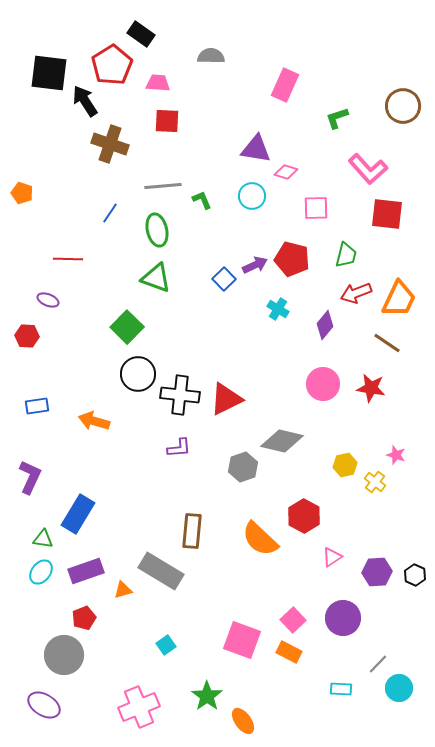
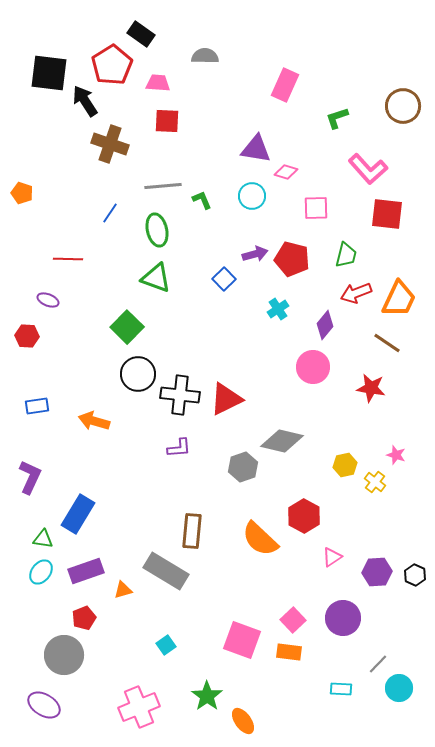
gray semicircle at (211, 56): moved 6 px left
purple arrow at (255, 265): moved 11 px up; rotated 10 degrees clockwise
cyan cross at (278, 309): rotated 25 degrees clockwise
pink circle at (323, 384): moved 10 px left, 17 px up
gray rectangle at (161, 571): moved 5 px right
orange rectangle at (289, 652): rotated 20 degrees counterclockwise
